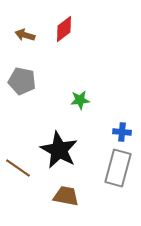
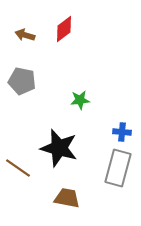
black star: moved 2 px up; rotated 12 degrees counterclockwise
brown trapezoid: moved 1 px right, 2 px down
